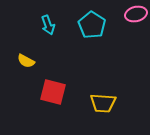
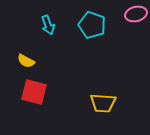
cyan pentagon: rotated 12 degrees counterclockwise
red square: moved 19 px left
